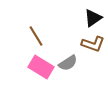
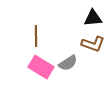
black triangle: rotated 30 degrees clockwise
brown line: rotated 30 degrees clockwise
